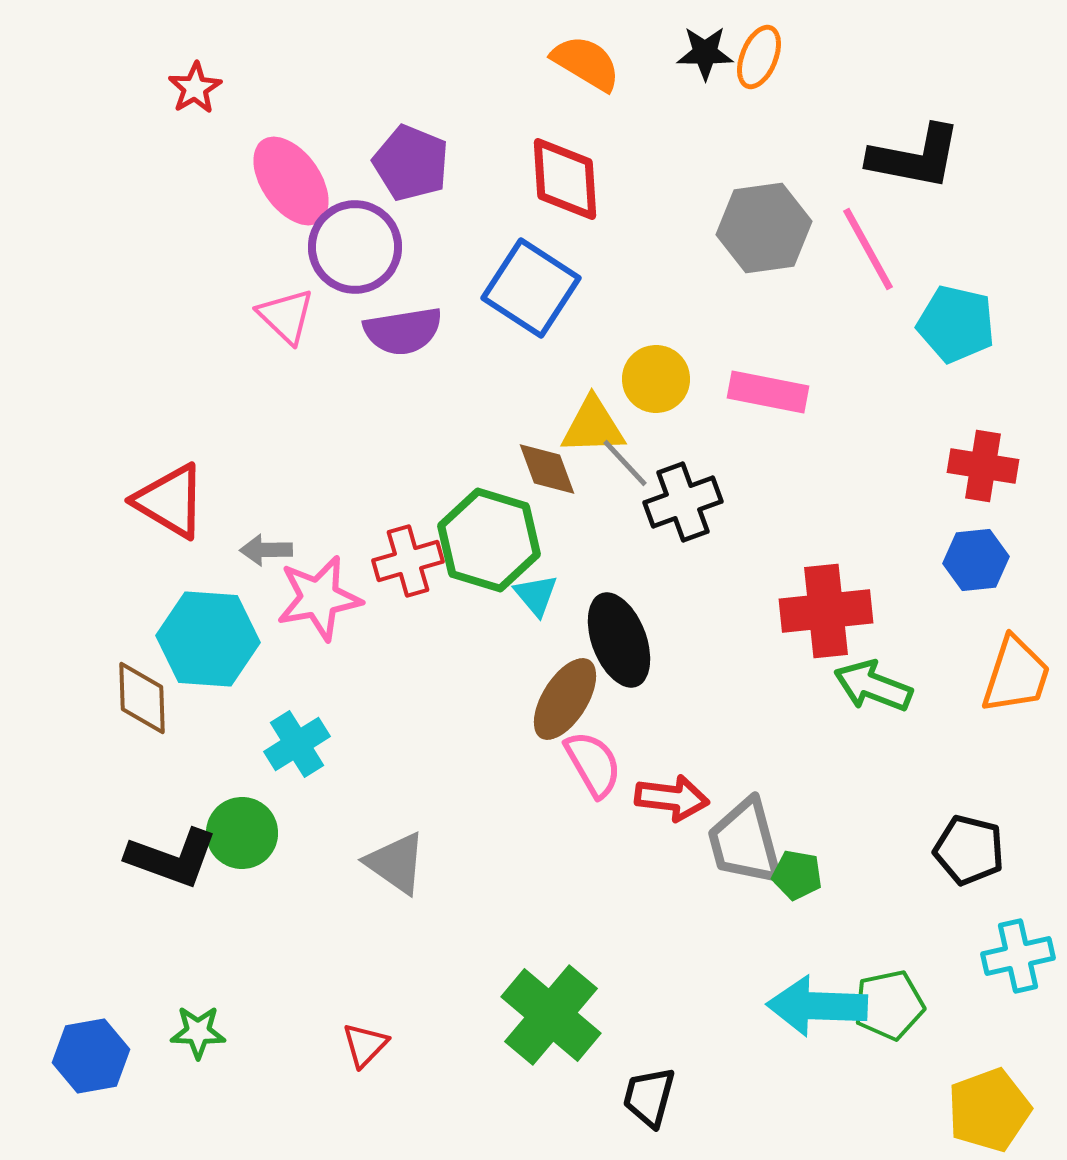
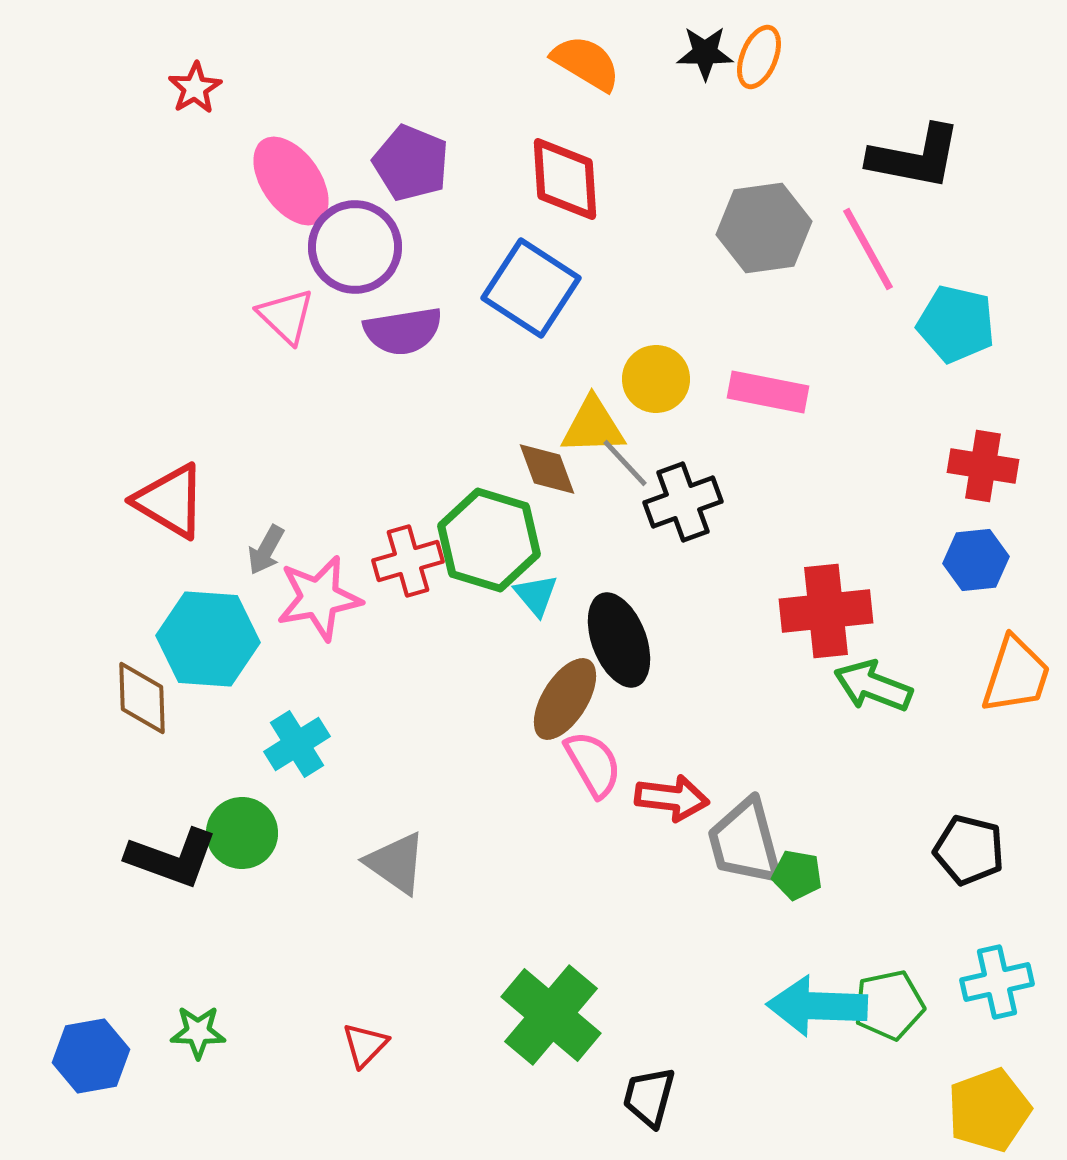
gray arrow at (266, 550): rotated 60 degrees counterclockwise
cyan cross at (1018, 956): moved 21 px left, 26 px down
